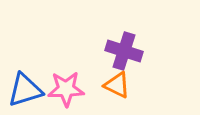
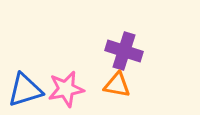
orange triangle: rotated 16 degrees counterclockwise
pink star: rotated 9 degrees counterclockwise
